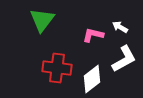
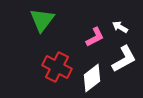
pink L-shape: moved 2 px right, 2 px down; rotated 140 degrees clockwise
red cross: moved 1 px up; rotated 20 degrees clockwise
white diamond: moved 1 px up
